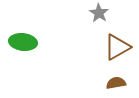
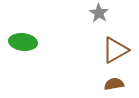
brown triangle: moved 2 px left, 3 px down
brown semicircle: moved 2 px left, 1 px down
